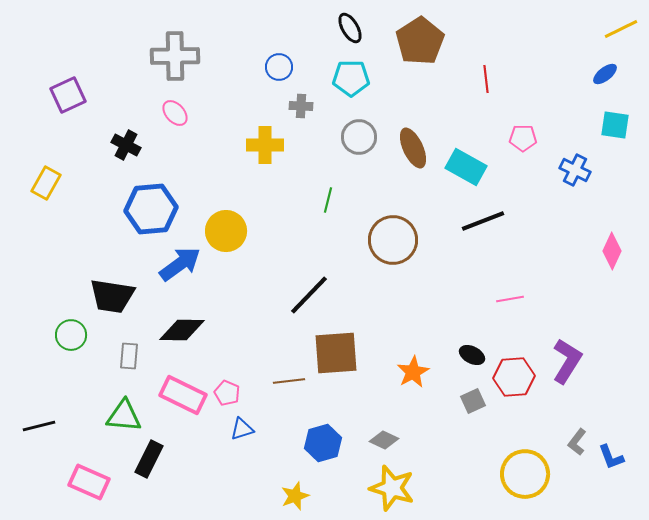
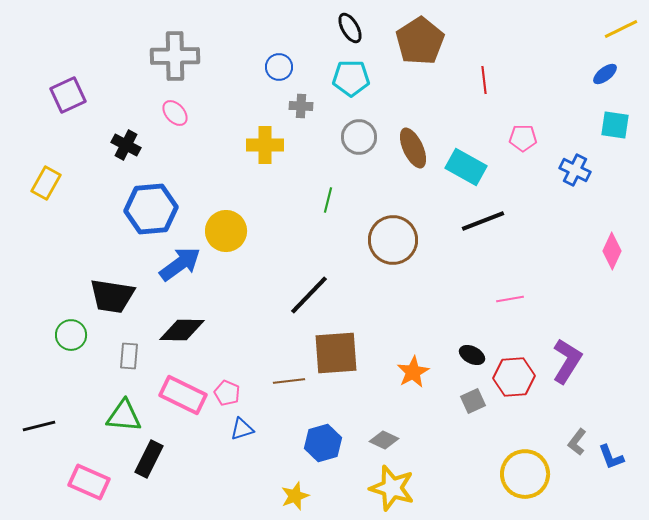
red line at (486, 79): moved 2 px left, 1 px down
